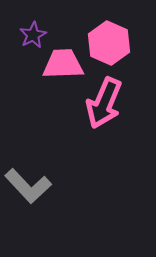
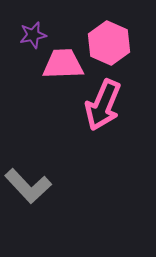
purple star: rotated 16 degrees clockwise
pink arrow: moved 1 px left, 2 px down
